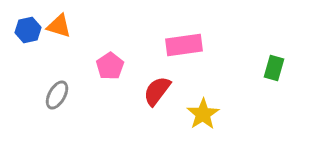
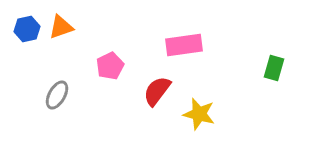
orange triangle: moved 2 px right, 1 px down; rotated 36 degrees counterclockwise
blue hexagon: moved 1 px left, 1 px up
pink pentagon: rotated 8 degrees clockwise
yellow star: moved 4 px left; rotated 24 degrees counterclockwise
